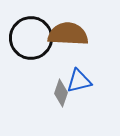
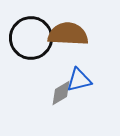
blue triangle: moved 1 px up
gray diamond: rotated 40 degrees clockwise
